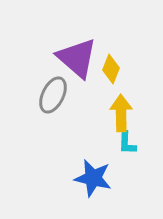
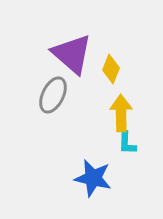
purple triangle: moved 5 px left, 4 px up
